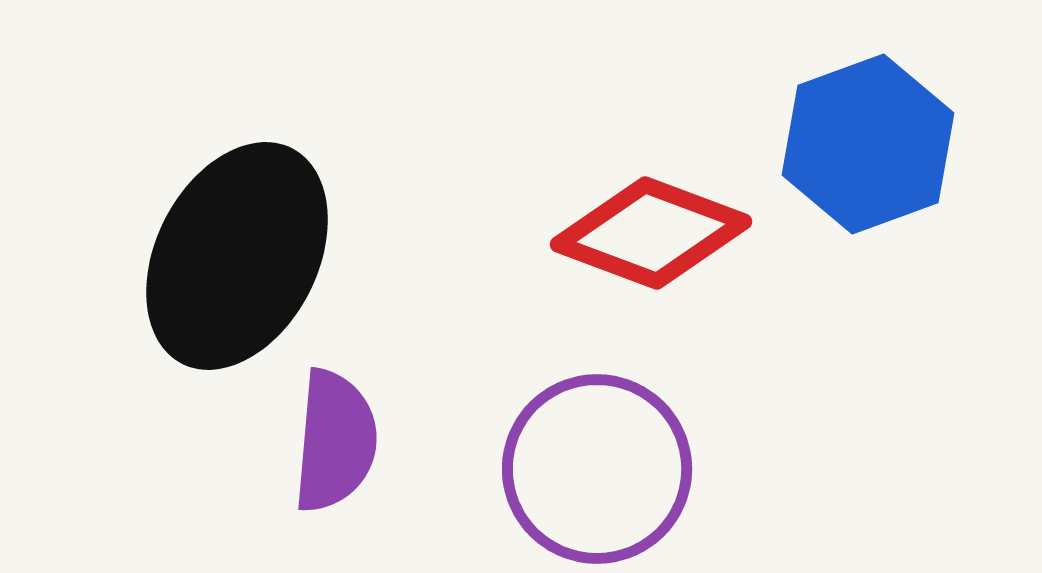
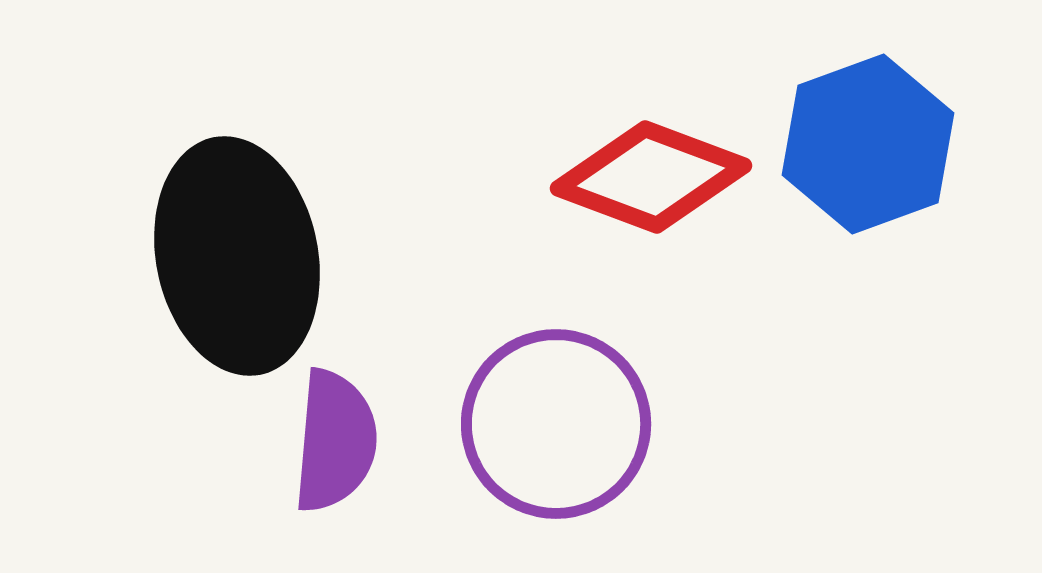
red diamond: moved 56 px up
black ellipse: rotated 38 degrees counterclockwise
purple circle: moved 41 px left, 45 px up
